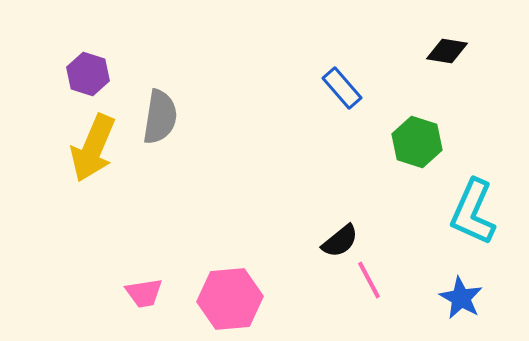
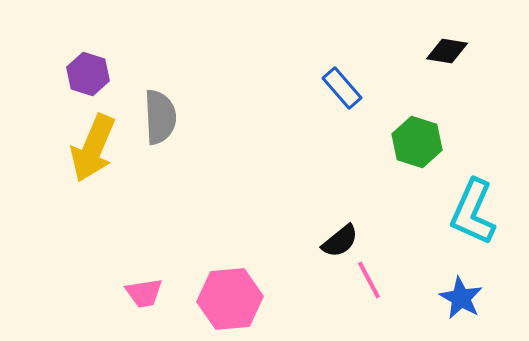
gray semicircle: rotated 12 degrees counterclockwise
